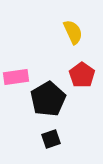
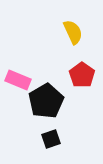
pink rectangle: moved 2 px right, 3 px down; rotated 30 degrees clockwise
black pentagon: moved 2 px left, 2 px down
